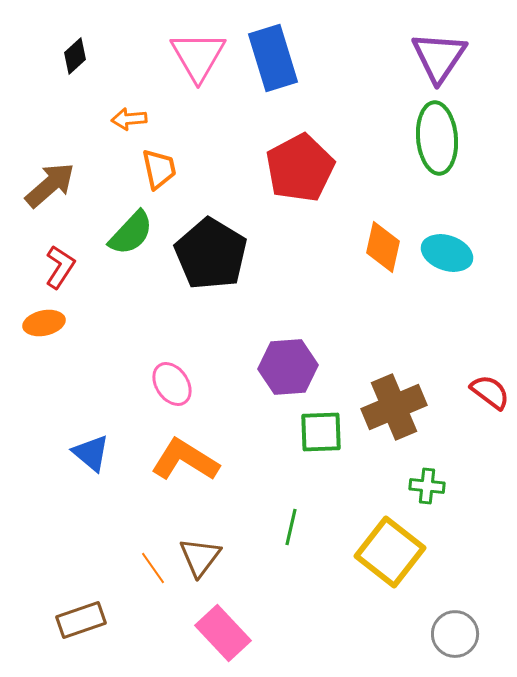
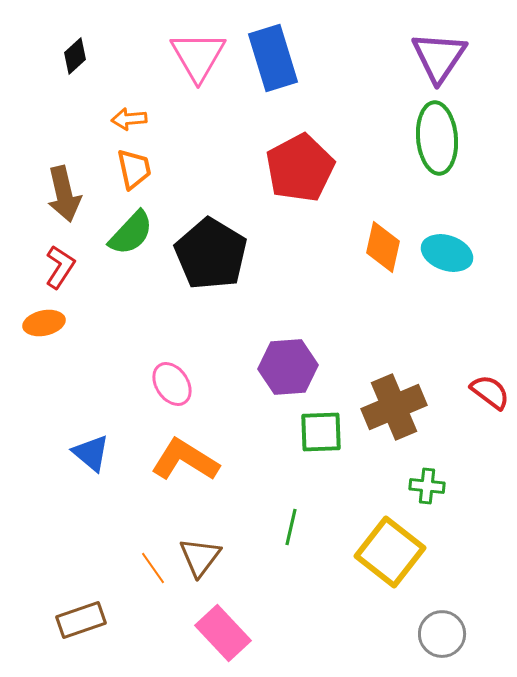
orange trapezoid: moved 25 px left
brown arrow: moved 14 px right, 9 px down; rotated 118 degrees clockwise
gray circle: moved 13 px left
